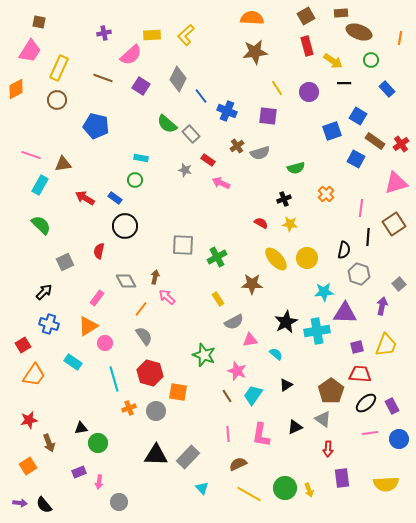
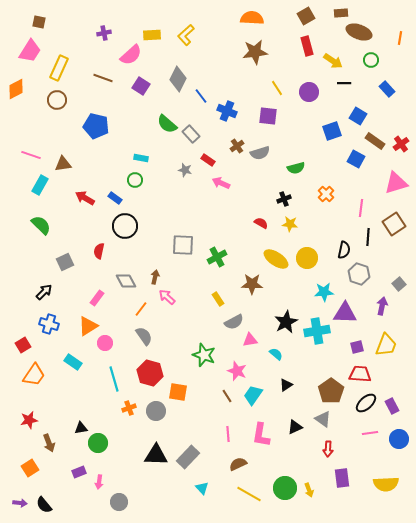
yellow ellipse at (276, 259): rotated 15 degrees counterclockwise
orange square at (28, 466): moved 2 px right, 2 px down
